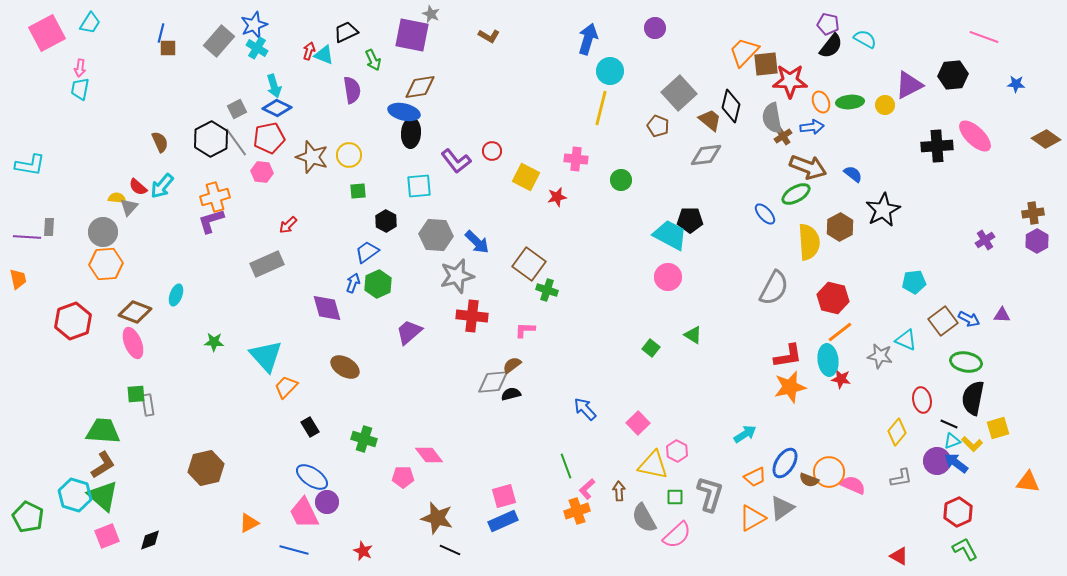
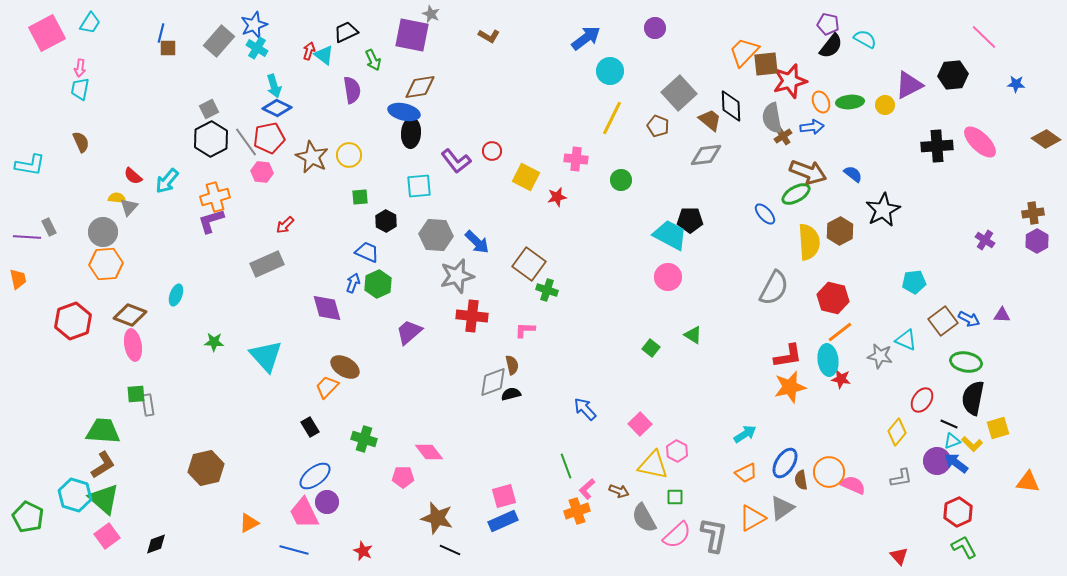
pink line at (984, 37): rotated 24 degrees clockwise
blue arrow at (588, 39): moved 2 px left, 1 px up; rotated 36 degrees clockwise
cyan triangle at (324, 55): rotated 15 degrees clockwise
red star at (790, 81): rotated 16 degrees counterclockwise
black diamond at (731, 106): rotated 16 degrees counterclockwise
yellow line at (601, 108): moved 11 px right, 10 px down; rotated 12 degrees clockwise
gray square at (237, 109): moved 28 px left
pink ellipse at (975, 136): moved 5 px right, 6 px down
brown semicircle at (160, 142): moved 79 px left
gray line at (236, 142): moved 10 px right
brown star at (312, 157): rotated 8 degrees clockwise
brown arrow at (808, 167): moved 5 px down
cyan arrow at (162, 186): moved 5 px right, 5 px up
red semicircle at (138, 187): moved 5 px left, 11 px up
green square at (358, 191): moved 2 px right, 6 px down
red arrow at (288, 225): moved 3 px left
gray rectangle at (49, 227): rotated 30 degrees counterclockwise
brown hexagon at (840, 227): moved 4 px down
purple cross at (985, 240): rotated 24 degrees counterclockwise
blue trapezoid at (367, 252): rotated 60 degrees clockwise
brown diamond at (135, 312): moved 5 px left, 3 px down
pink ellipse at (133, 343): moved 2 px down; rotated 12 degrees clockwise
brown semicircle at (512, 365): rotated 114 degrees clockwise
gray diamond at (493, 382): rotated 16 degrees counterclockwise
orange trapezoid at (286, 387): moved 41 px right
red ellipse at (922, 400): rotated 45 degrees clockwise
pink square at (638, 423): moved 2 px right, 1 px down
pink diamond at (429, 455): moved 3 px up
blue ellipse at (312, 477): moved 3 px right, 1 px up; rotated 72 degrees counterclockwise
orange trapezoid at (755, 477): moved 9 px left, 4 px up
brown semicircle at (809, 480): moved 8 px left; rotated 60 degrees clockwise
brown arrow at (619, 491): rotated 114 degrees clockwise
gray L-shape at (710, 494): moved 4 px right, 41 px down; rotated 6 degrees counterclockwise
green triangle at (103, 496): moved 1 px right, 3 px down
pink square at (107, 536): rotated 15 degrees counterclockwise
black diamond at (150, 540): moved 6 px right, 4 px down
green L-shape at (965, 549): moved 1 px left, 2 px up
red triangle at (899, 556): rotated 18 degrees clockwise
